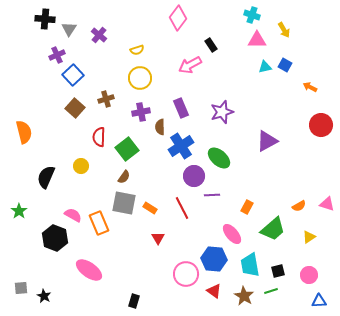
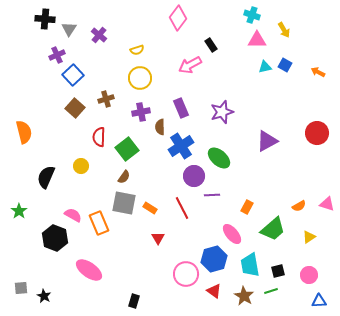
orange arrow at (310, 87): moved 8 px right, 15 px up
red circle at (321, 125): moved 4 px left, 8 px down
blue hexagon at (214, 259): rotated 20 degrees counterclockwise
